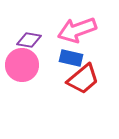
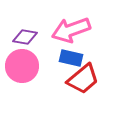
pink arrow: moved 6 px left
purple diamond: moved 4 px left, 3 px up
pink circle: moved 1 px down
